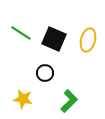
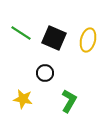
black square: moved 1 px up
green L-shape: rotated 15 degrees counterclockwise
